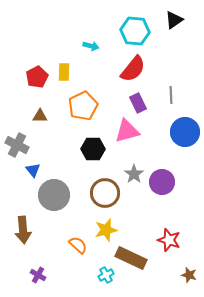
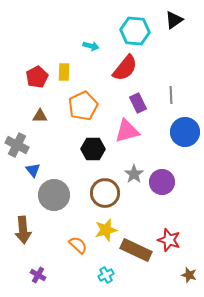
red semicircle: moved 8 px left, 1 px up
brown rectangle: moved 5 px right, 8 px up
